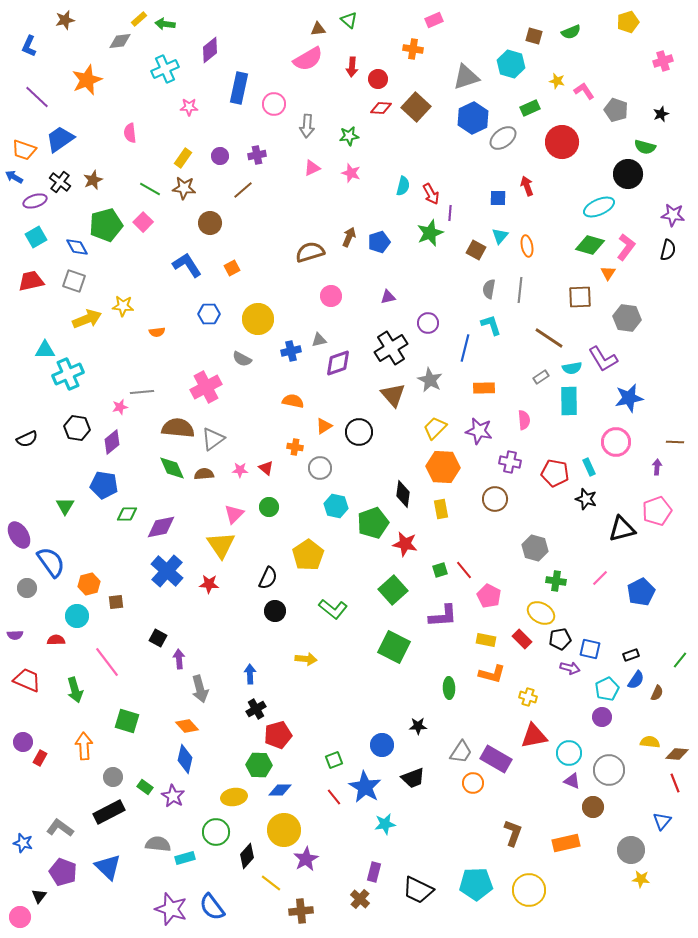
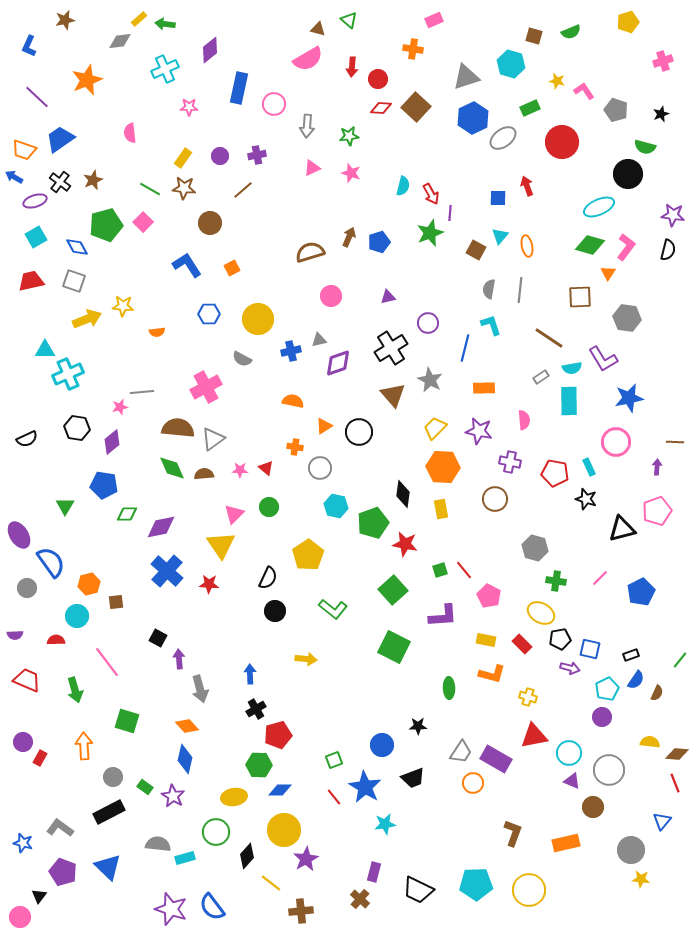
brown triangle at (318, 29): rotated 21 degrees clockwise
red rectangle at (522, 639): moved 5 px down
